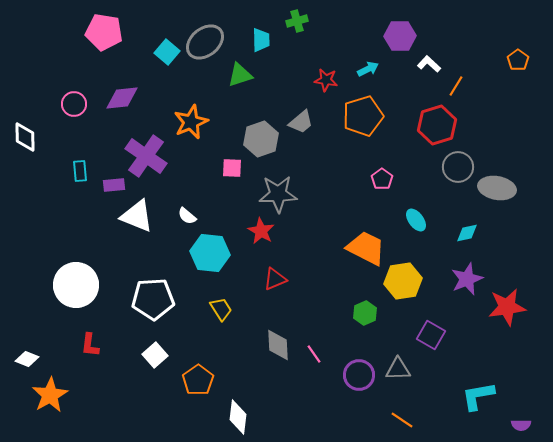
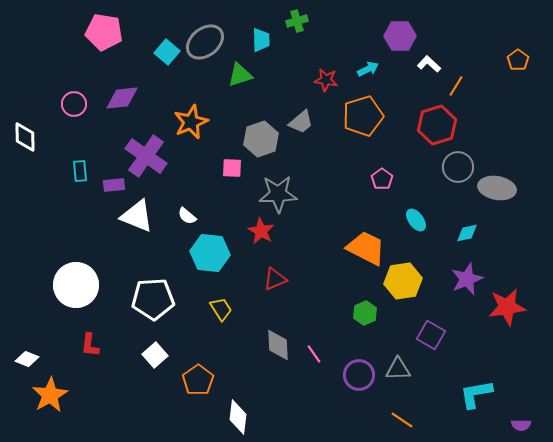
cyan L-shape at (478, 396): moved 2 px left, 2 px up
